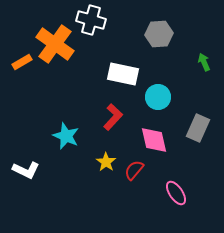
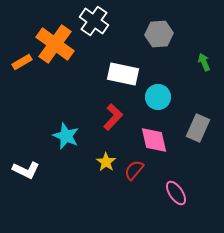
white cross: moved 3 px right, 1 px down; rotated 20 degrees clockwise
